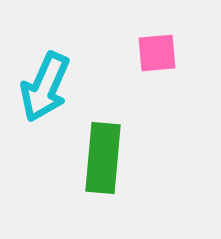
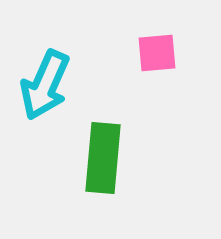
cyan arrow: moved 2 px up
